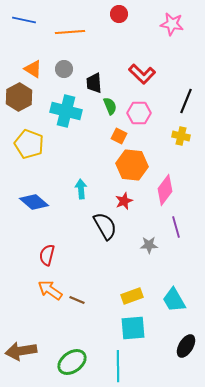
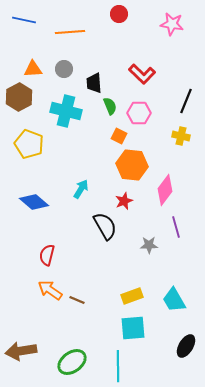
orange triangle: rotated 36 degrees counterclockwise
cyan arrow: rotated 36 degrees clockwise
